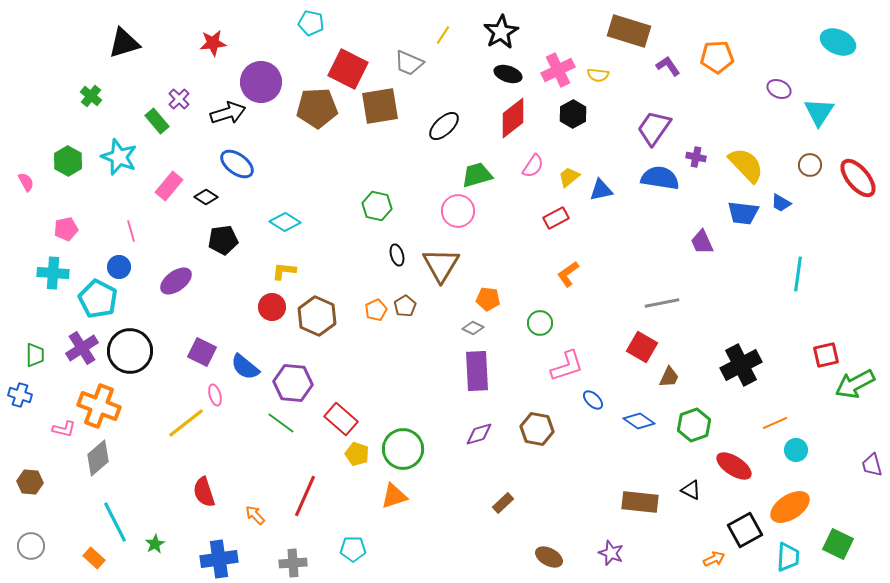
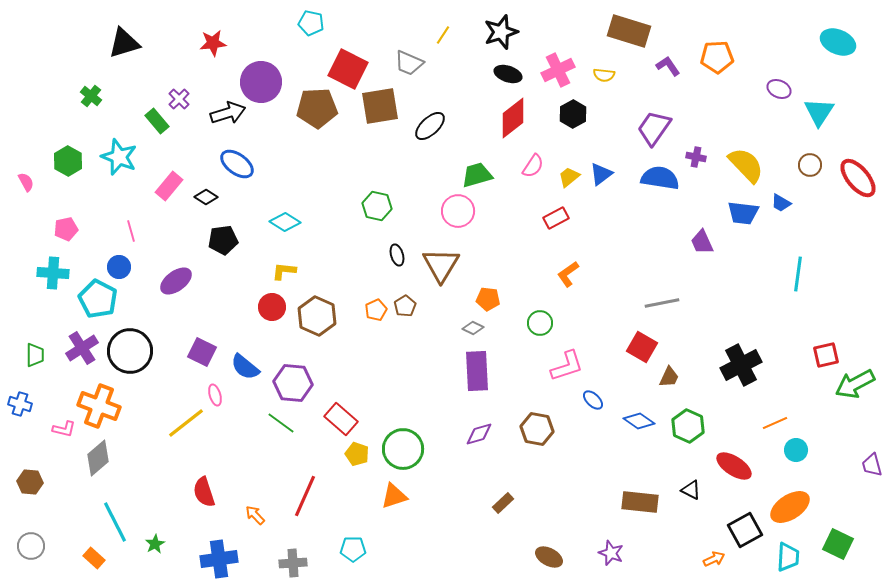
black star at (501, 32): rotated 12 degrees clockwise
yellow semicircle at (598, 75): moved 6 px right
black ellipse at (444, 126): moved 14 px left
blue triangle at (601, 190): moved 16 px up; rotated 25 degrees counterclockwise
blue cross at (20, 395): moved 9 px down
green hexagon at (694, 425): moved 6 px left, 1 px down; rotated 16 degrees counterclockwise
